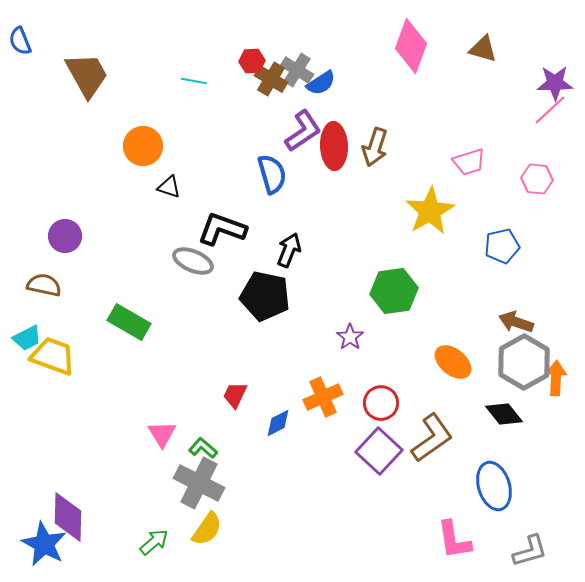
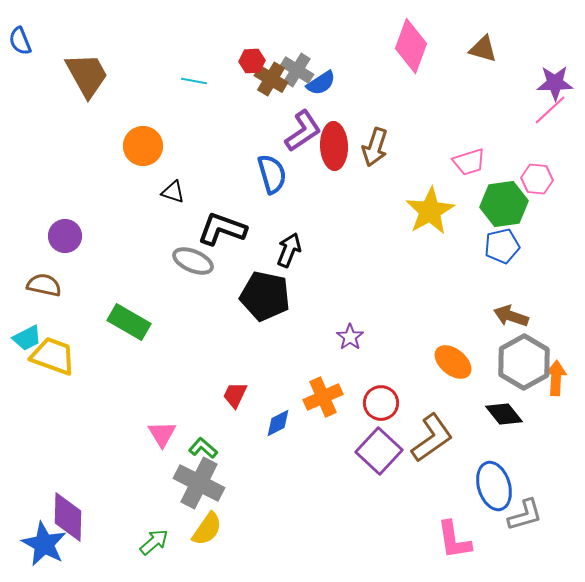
black triangle at (169, 187): moved 4 px right, 5 px down
green hexagon at (394, 291): moved 110 px right, 87 px up
brown arrow at (516, 322): moved 5 px left, 6 px up
gray L-shape at (530, 551): moved 5 px left, 36 px up
